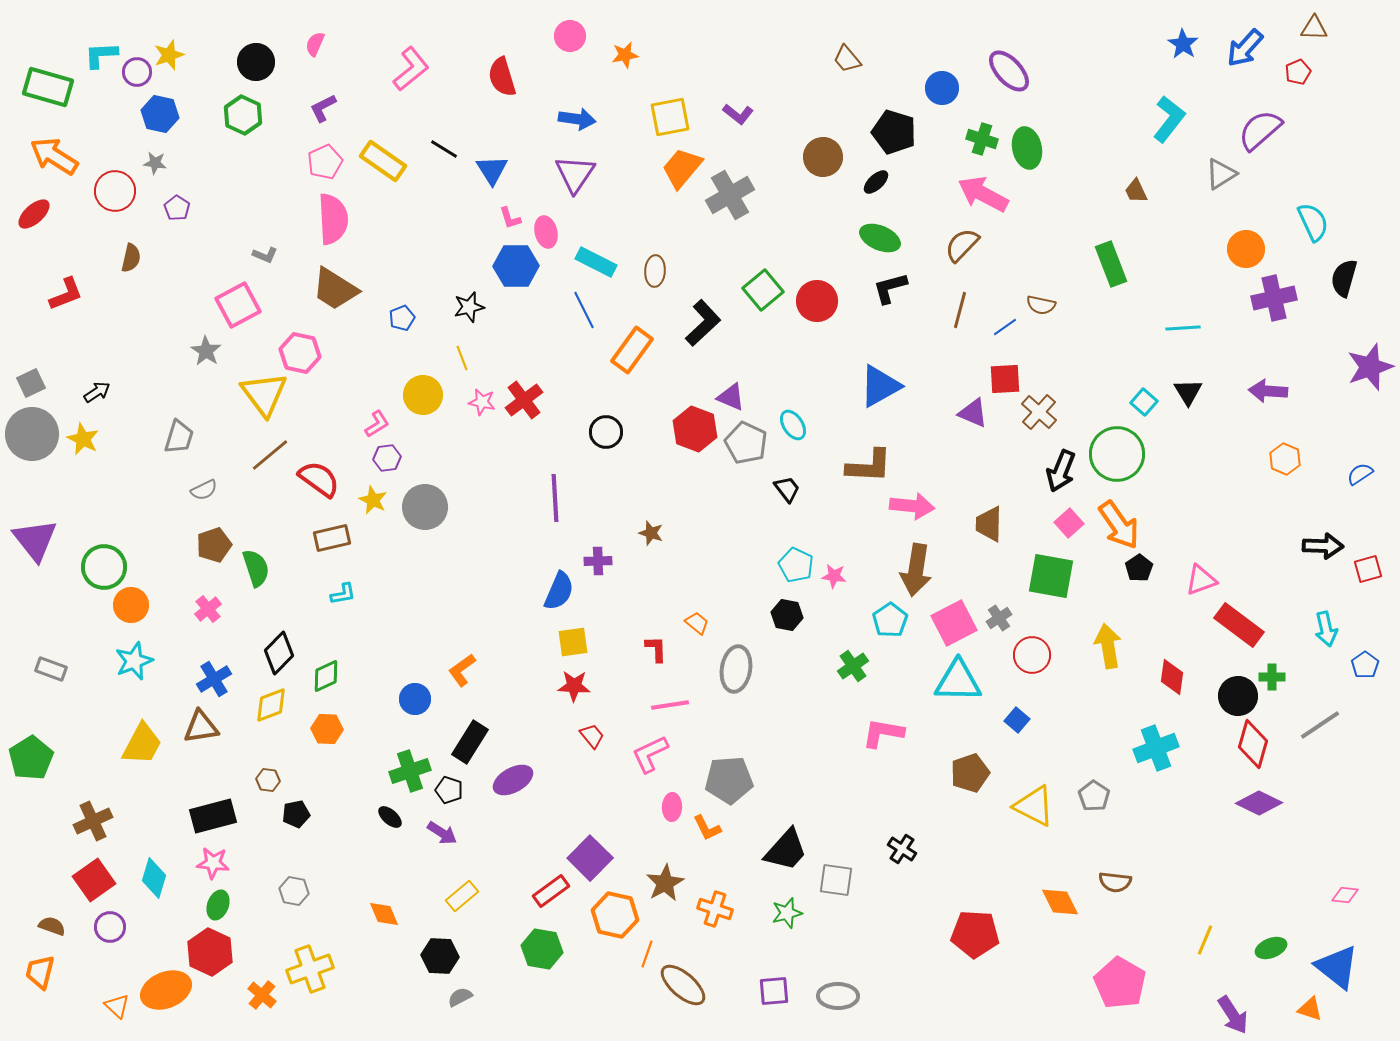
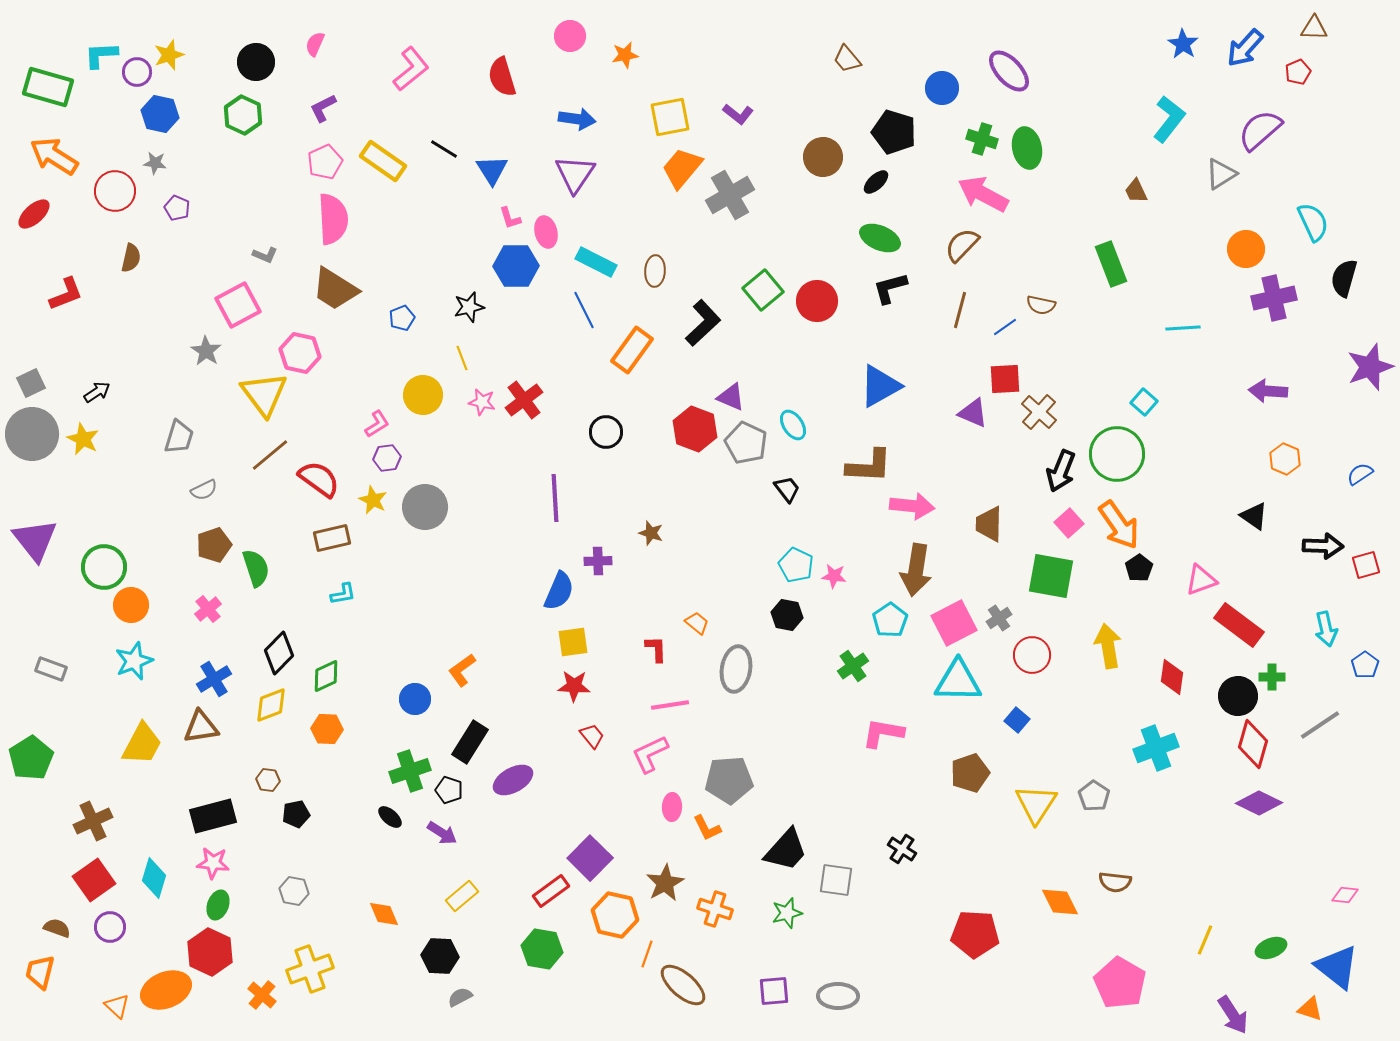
purple pentagon at (177, 208): rotated 10 degrees counterclockwise
black triangle at (1188, 392): moved 66 px right, 124 px down; rotated 24 degrees counterclockwise
red square at (1368, 569): moved 2 px left, 4 px up
yellow triangle at (1034, 806): moved 2 px right, 2 px up; rotated 36 degrees clockwise
brown semicircle at (52, 926): moved 5 px right, 2 px down
